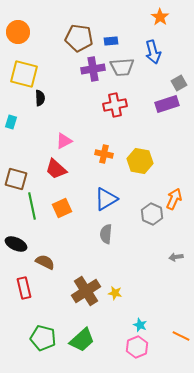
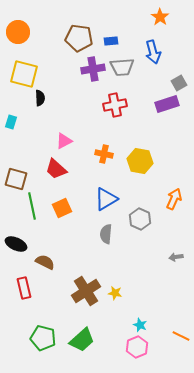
gray hexagon: moved 12 px left, 5 px down
